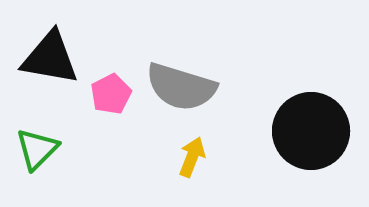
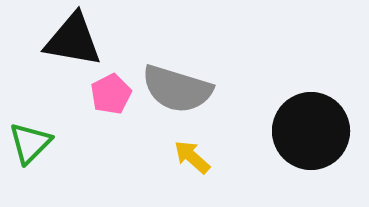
black triangle: moved 23 px right, 18 px up
gray semicircle: moved 4 px left, 2 px down
green triangle: moved 7 px left, 6 px up
yellow arrow: rotated 69 degrees counterclockwise
